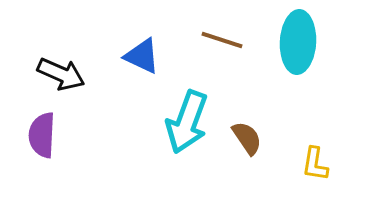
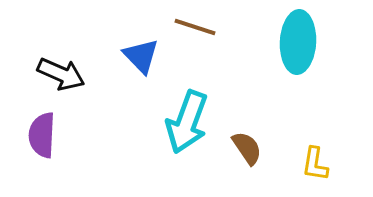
brown line: moved 27 px left, 13 px up
blue triangle: moved 1 px left; rotated 21 degrees clockwise
brown semicircle: moved 10 px down
